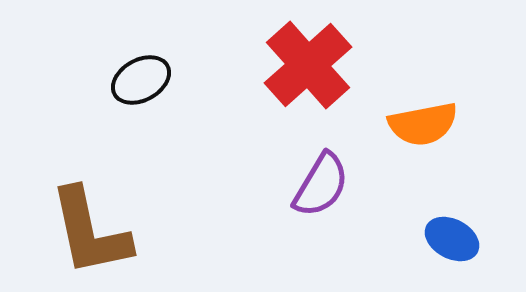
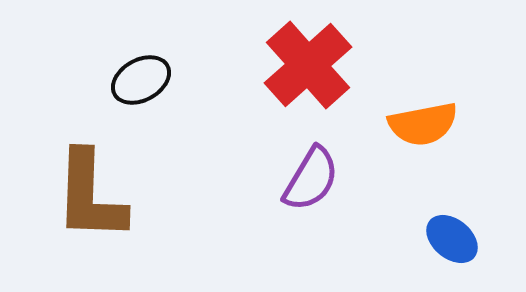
purple semicircle: moved 10 px left, 6 px up
brown L-shape: moved 36 px up; rotated 14 degrees clockwise
blue ellipse: rotated 12 degrees clockwise
